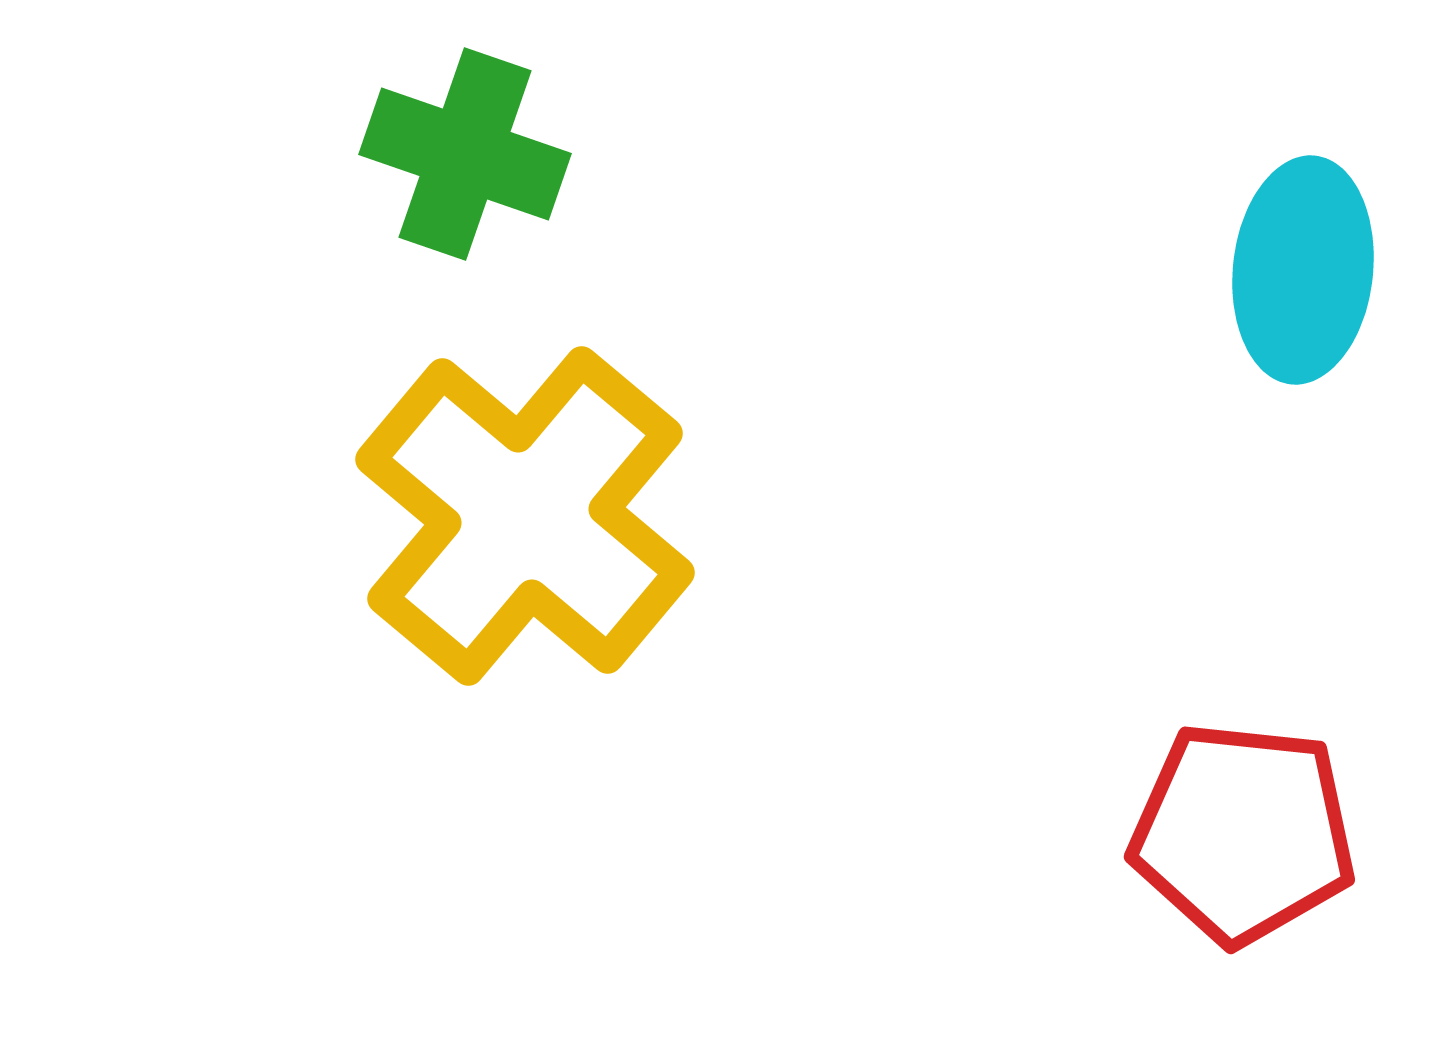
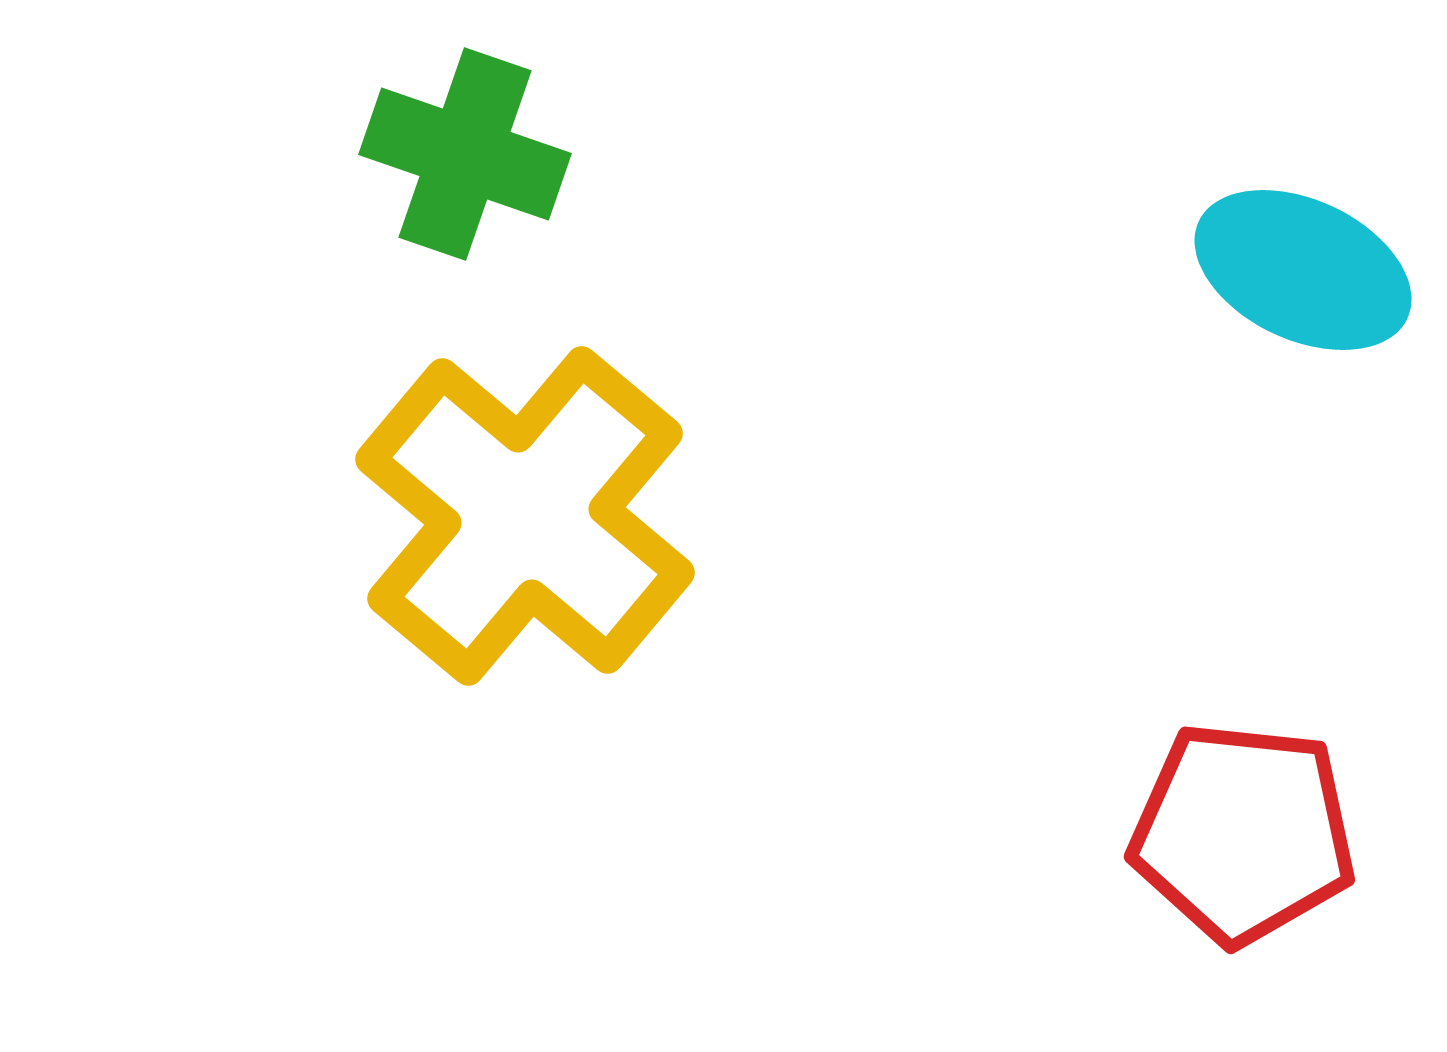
cyan ellipse: rotated 71 degrees counterclockwise
